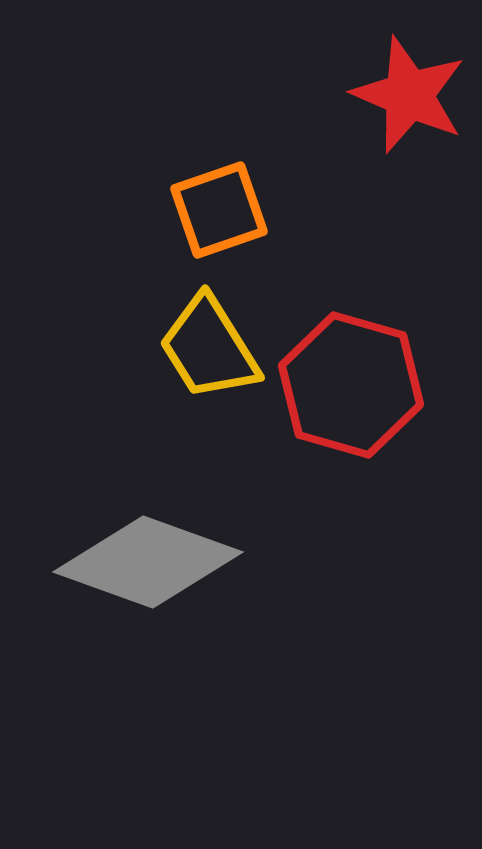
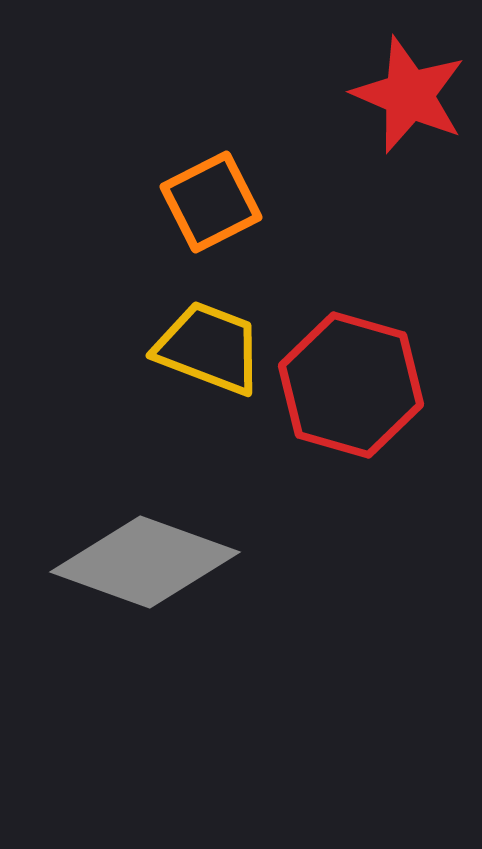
orange square: moved 8 px left, 8 px up; rotated 8 degrees counterclockwise
yellow trapezoid: rotated 143 degrees clockwise
gray diamond: moved 3 px left
